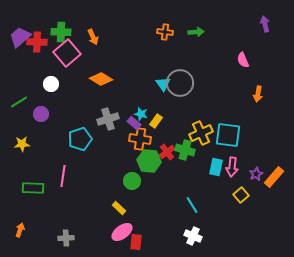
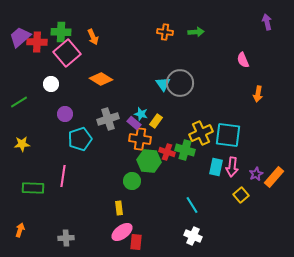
purple arrow at (265, 24): moved 2 px right, 2 px up
purple circle at (41, 114): moved 24 px right
red cross at (167, 152): rotated 35 degrees counterclockwise
yellow rectangle at (119, 208): rotated 40 degrees clockwise
